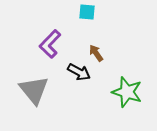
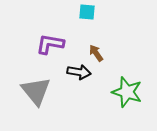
purple L-shape: rotated 56 degrees clockwise
black arrow: rotated 20 degrees counterclockwise
gray triangle: moved 2 px right, 1 px down
